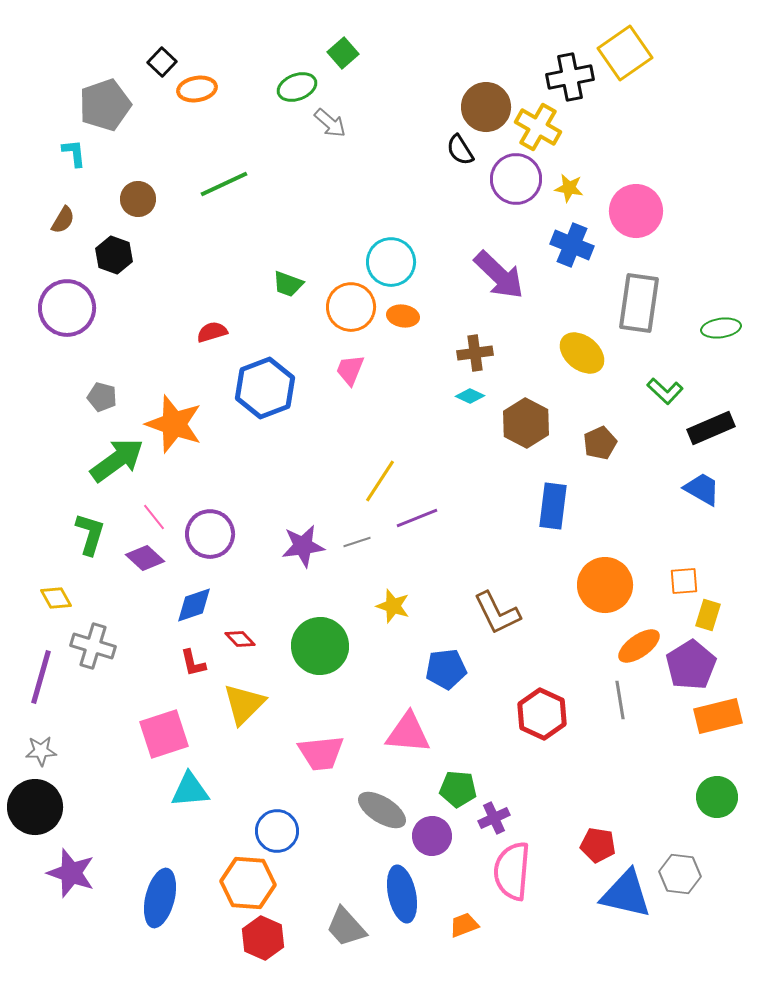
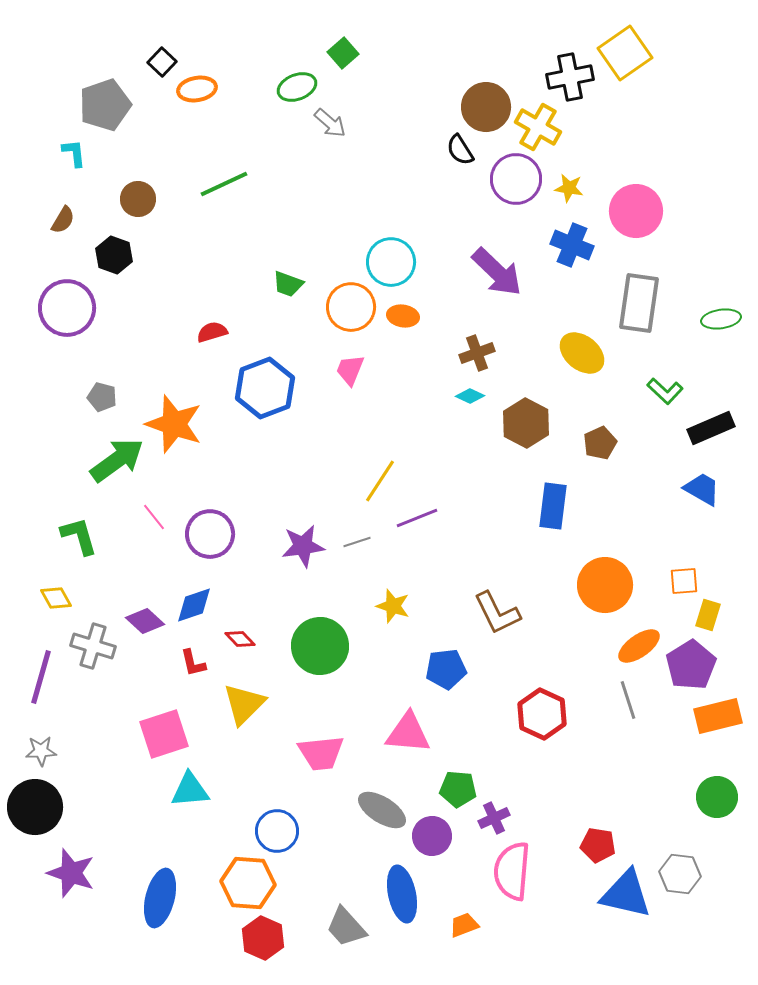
purple arrow at (499, 275): moved 2 px left, 3 px up
green ellipse at (721, 328): moved 9 px up
brown cross at (475, 353): moved 2 px right; rotated 12 degrees counterclockwise
green L-shape at (90, 534): moved 11 px left, 2 px down; rotated 33 degrees counterclockwise
purple diamond at (145, 558): moved 63 px down
gray line at (620, 700): moved 8 px right; rotated 9 degrees counterclockwise
